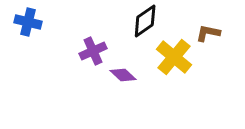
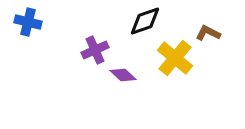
black diamond: rotated 16 degrees clockwise
brown L-shape: rotated 15 degrees clockwise
purple cross: moved 2 px right, 1 px up
yellow cross: moved 1 px right, 1 px down
